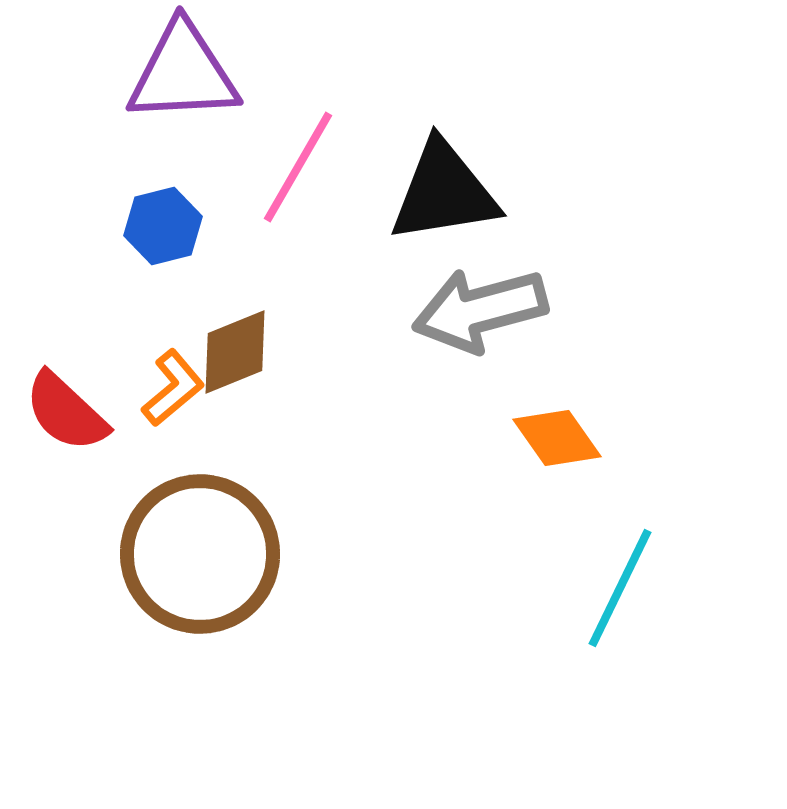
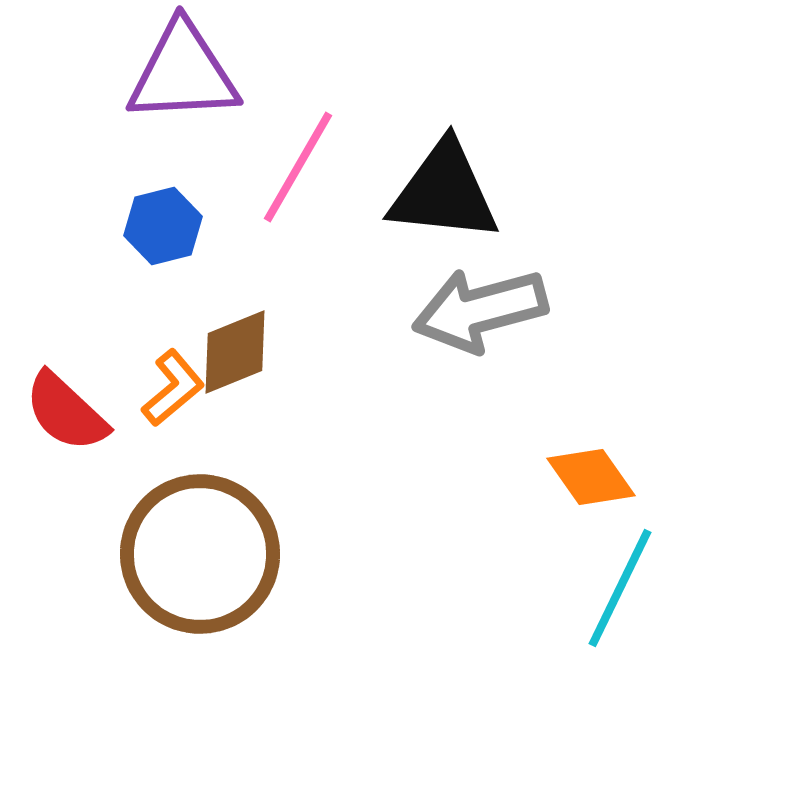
black triangle: rotated 15 degrees clockwise
orange diamond: moved 34 px right, 39 px down
